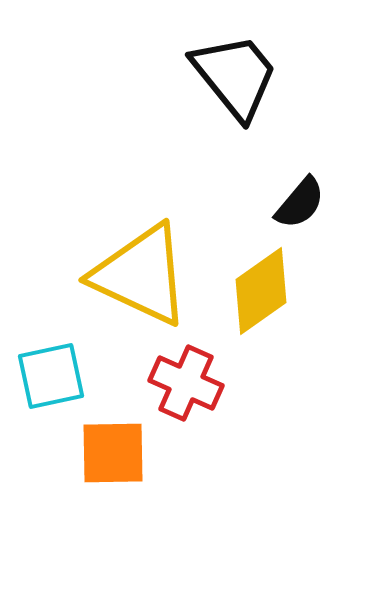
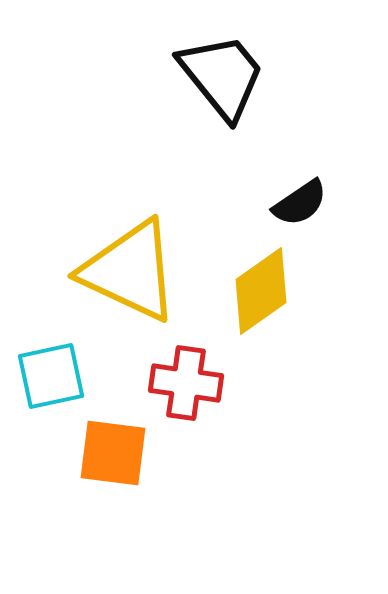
black trapezoid: moved 13 px left
black semicircle: rotated 16 degrees clockwise
yellow triangle: moved 11 px left, 4 px up
red cross: rotated 16 degrees counterclockwise
orange square: rotated 8 degrees clockwise
